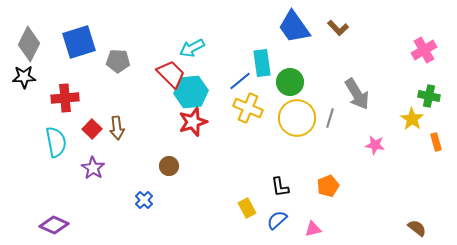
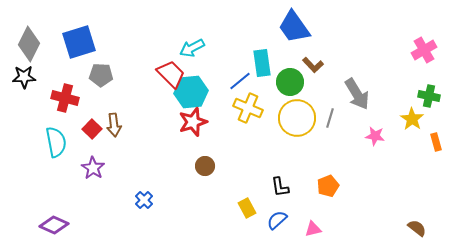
brown L-shape: moved 25 px left, 37 px down
gray pentagon: moved 17 px left, 14 px down
red cross: rotated 20 degrees clockwise
brown arrow: moved 3 px left, 3 px up
pink star: moved 9 px up
brown circle: moved 36 px right
